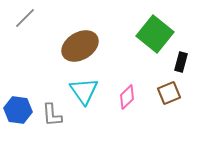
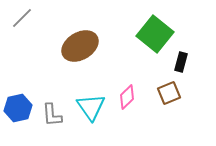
gray line: moved 3 px left
cyan triangle: moved 7 px right, 16 px down
blue hexagon: moved 2 px up; rotated 20 degrees counterclockwise
